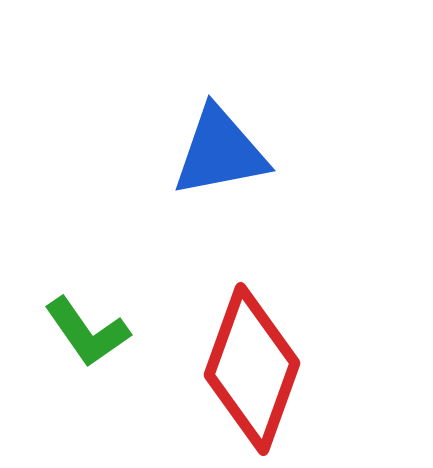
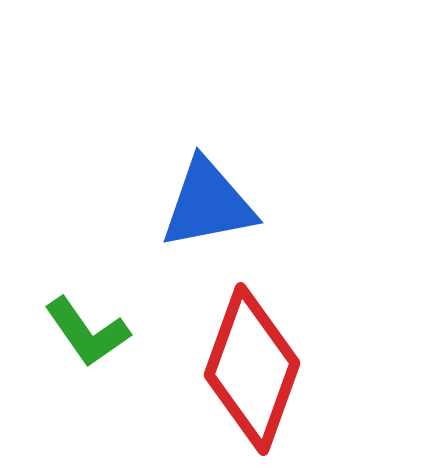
blue triangle: moved 12 px left, 52 px down
